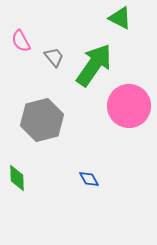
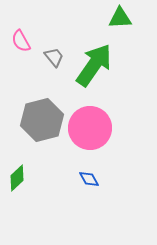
green triangle: rotated 30 degrees counterclockwise
pink circle: moved 39 px left, 22 px down
green diamond: rotated 48 degrees clockwise
